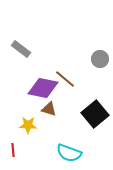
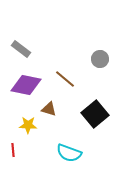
purple diamond: moved 17 px left, 3 px up
